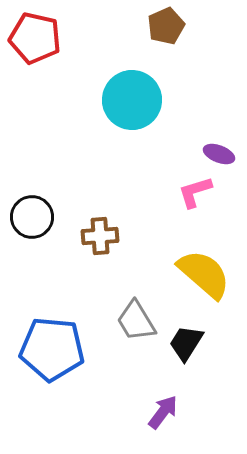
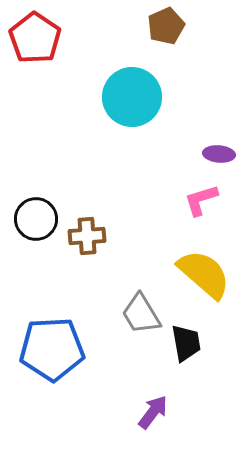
red pentagon: rotated 21 degrees clockwise
cyan circle: moved 3 px up
purple ellipse: rotated 16 degrees counterclockwise
pink L-shape: moved 6 px right, 8 px down
black circle: moved 4 px right, 2 px down
brown cross: moved 13 px left
gray trapezoid: moved 5 px right, 7 px up
black trapezoid: rotated 138 degrees clockwise
blue pentagon: rotated 8 degrees counterclockwise
purple arrow: moved 10 px left
